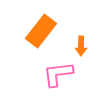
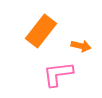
orange arrow: rotated 78 degrees counterclockwise
